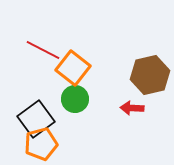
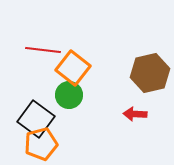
red line: rotated 20 degrees counterclockwise
brown hexagon: moved 2 px up
green circle: moved 6 px left, 4 px up
red arrow: moved 3 px right, 6 px down
black square: rotated 18 degrees counterclockwise
